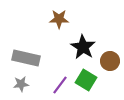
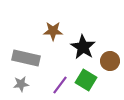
brown star: moved 6 px left, 12 px down
